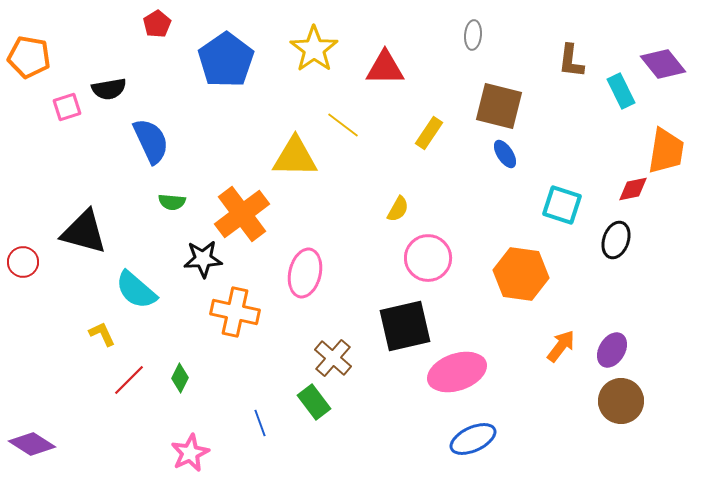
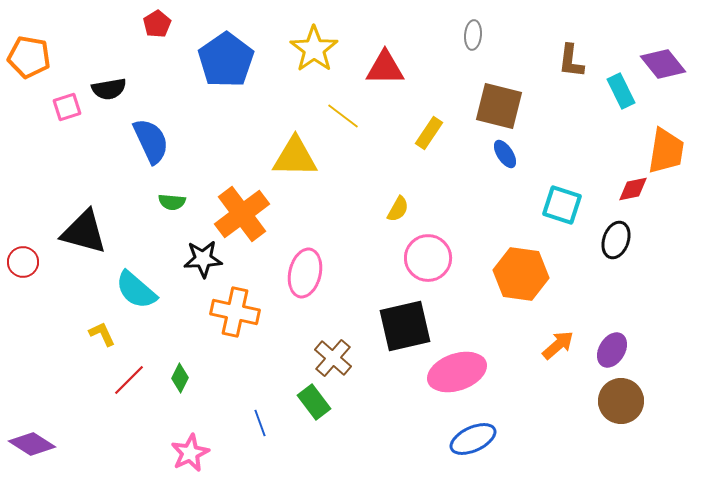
yellow line at (343, 125): moved 9 px up
orange arrow at (561, 346): moved 3 px left, 1 px up; rotated 12 degrees clockwise
